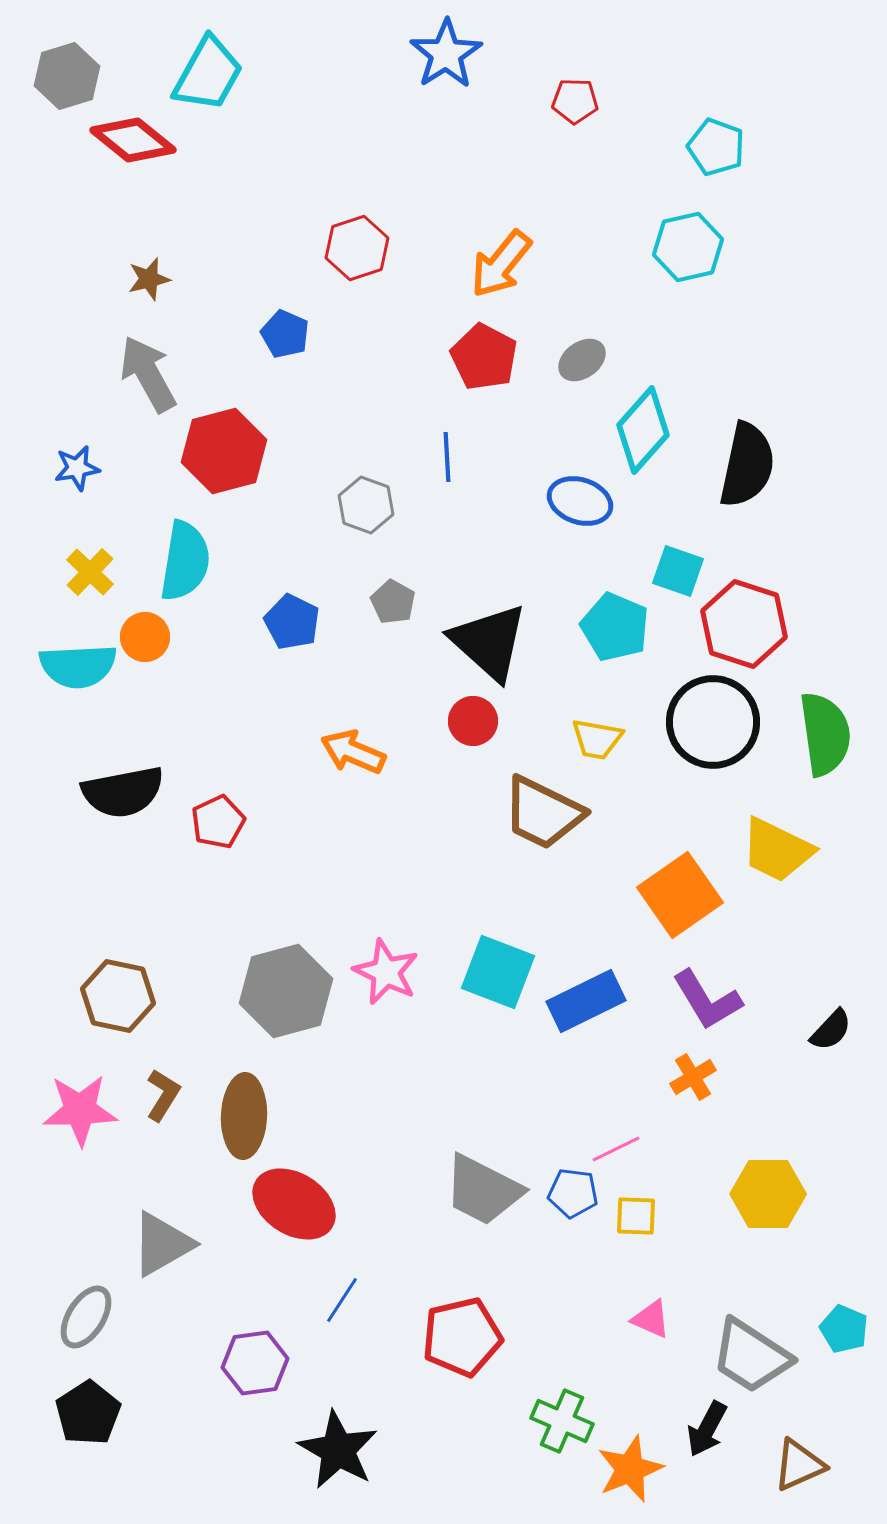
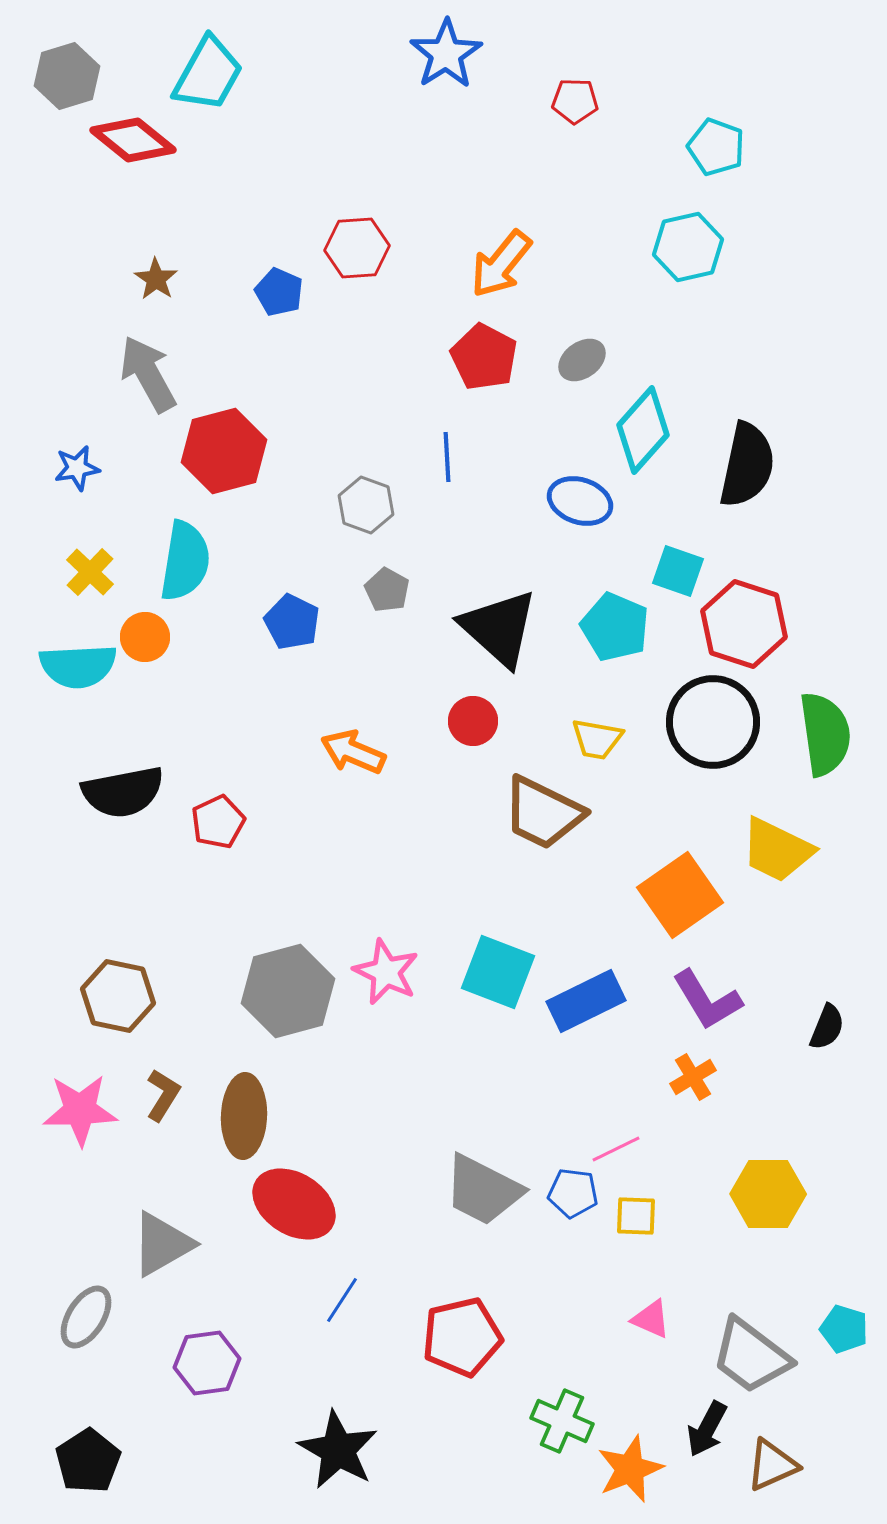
red hexagon at (357, 248): rotated 14 degrees clockwise
brown star at (149, 279): moved 7 px right; rotated 24 degrees counterclockwise
blue pentagon at (285, 334): moved 6 px left, 42 px up
gray pentagon at (393, 602): moved 6 px left, 12 px up
black triangle at (489, 642): moved 10 px right, 14 px up
gray hexagon at (286, 991): moved 2 px right
black semicircle at (831, 1030): moved 4 px left, 3 px up; rotated 21 degrees counterclockwise
cyan pentagon at (844, 1329): rotated 6 degrees counterclockwise
gray trapezoid at (751, 1356): rotated 4 degrees clockwise
purple hexagon at (255, 1363): moved 48 px left
black pentagon at (88, 1413): moved 48 px down
brown triangle at (799, 1465): moved 27 px left
